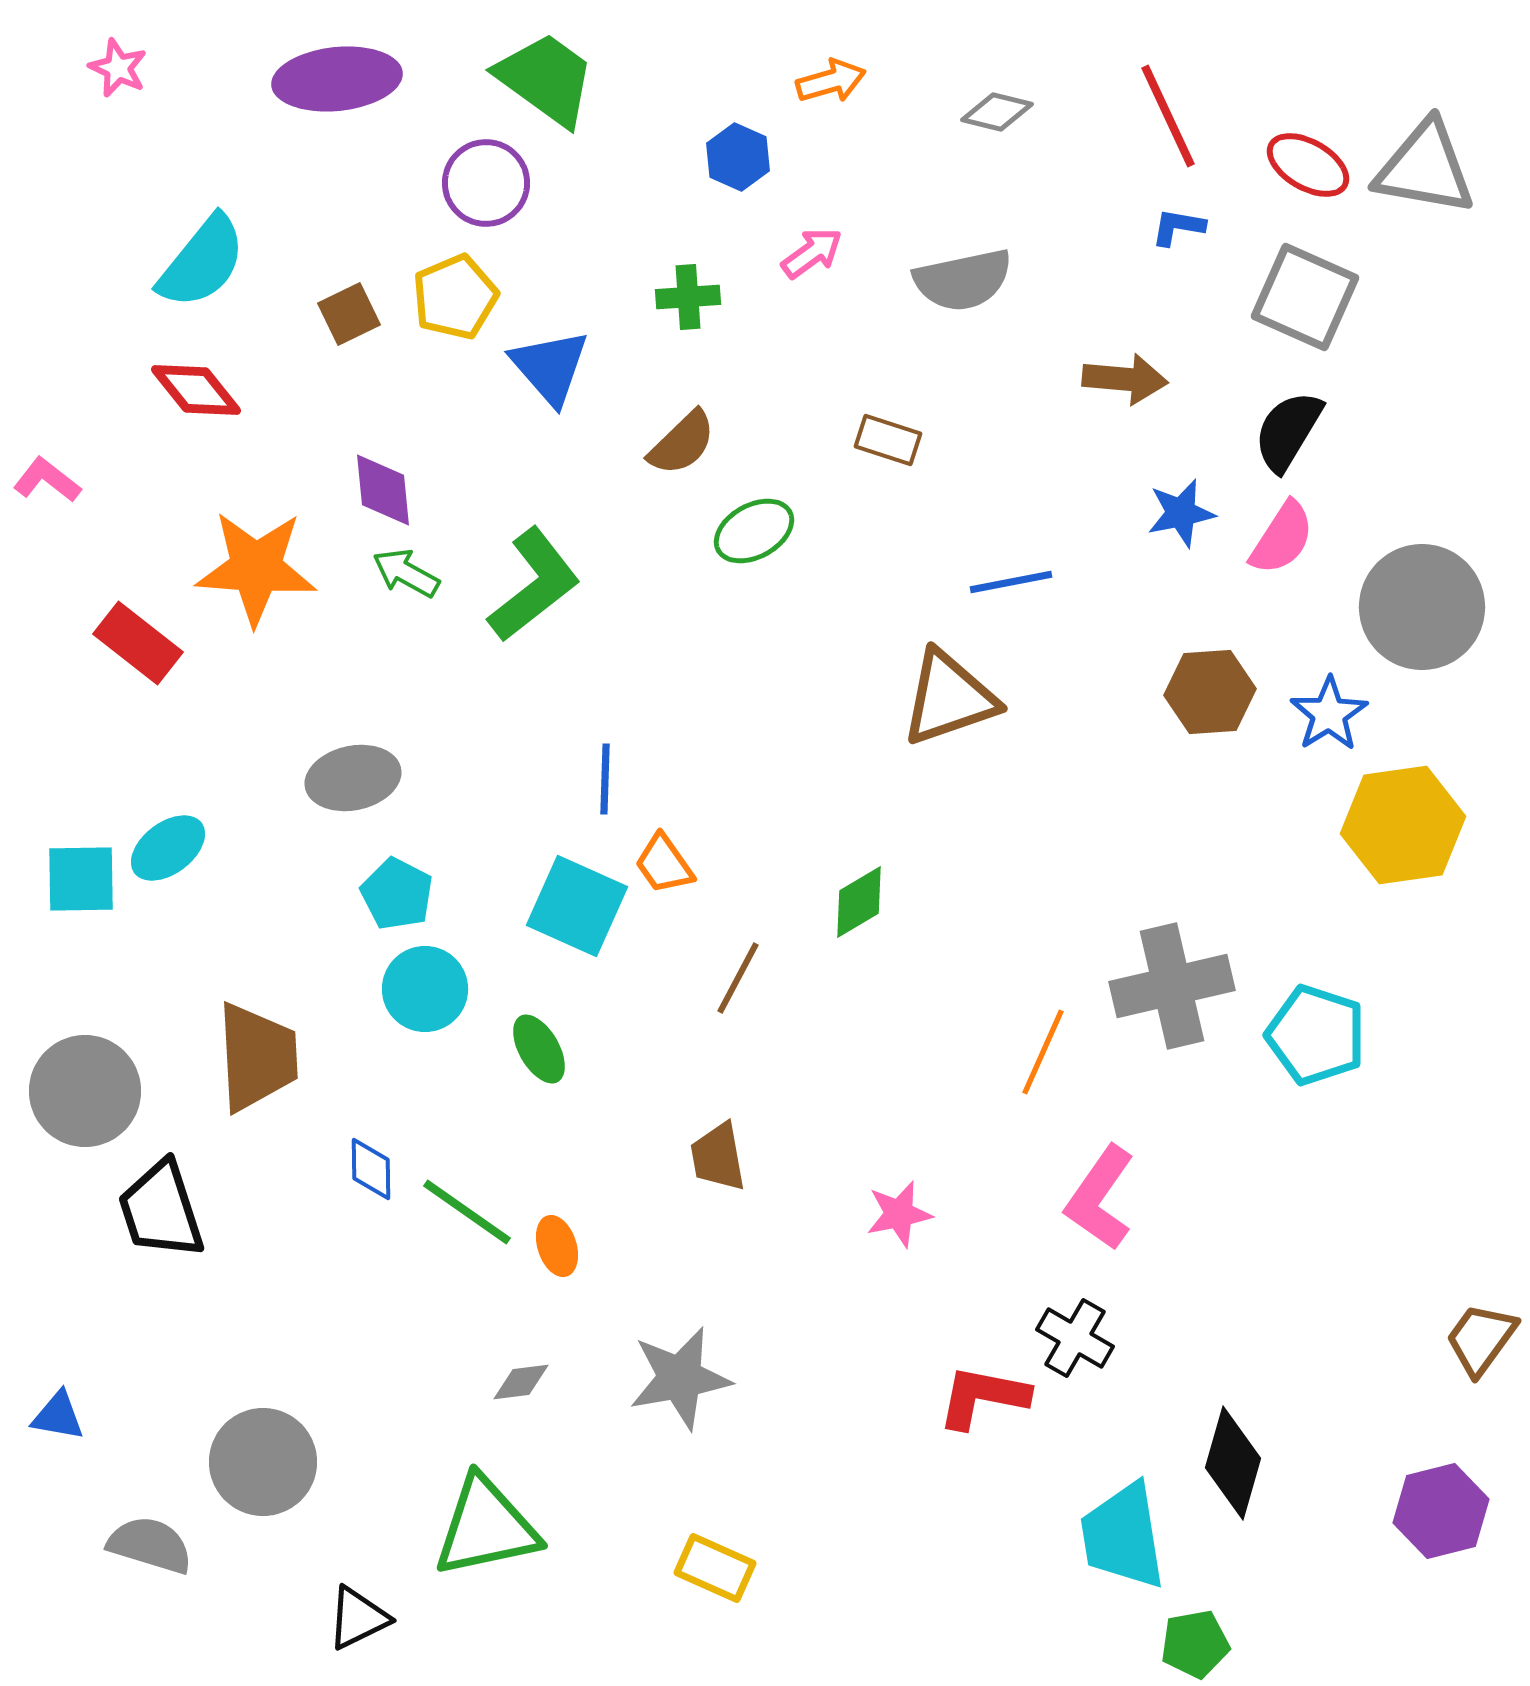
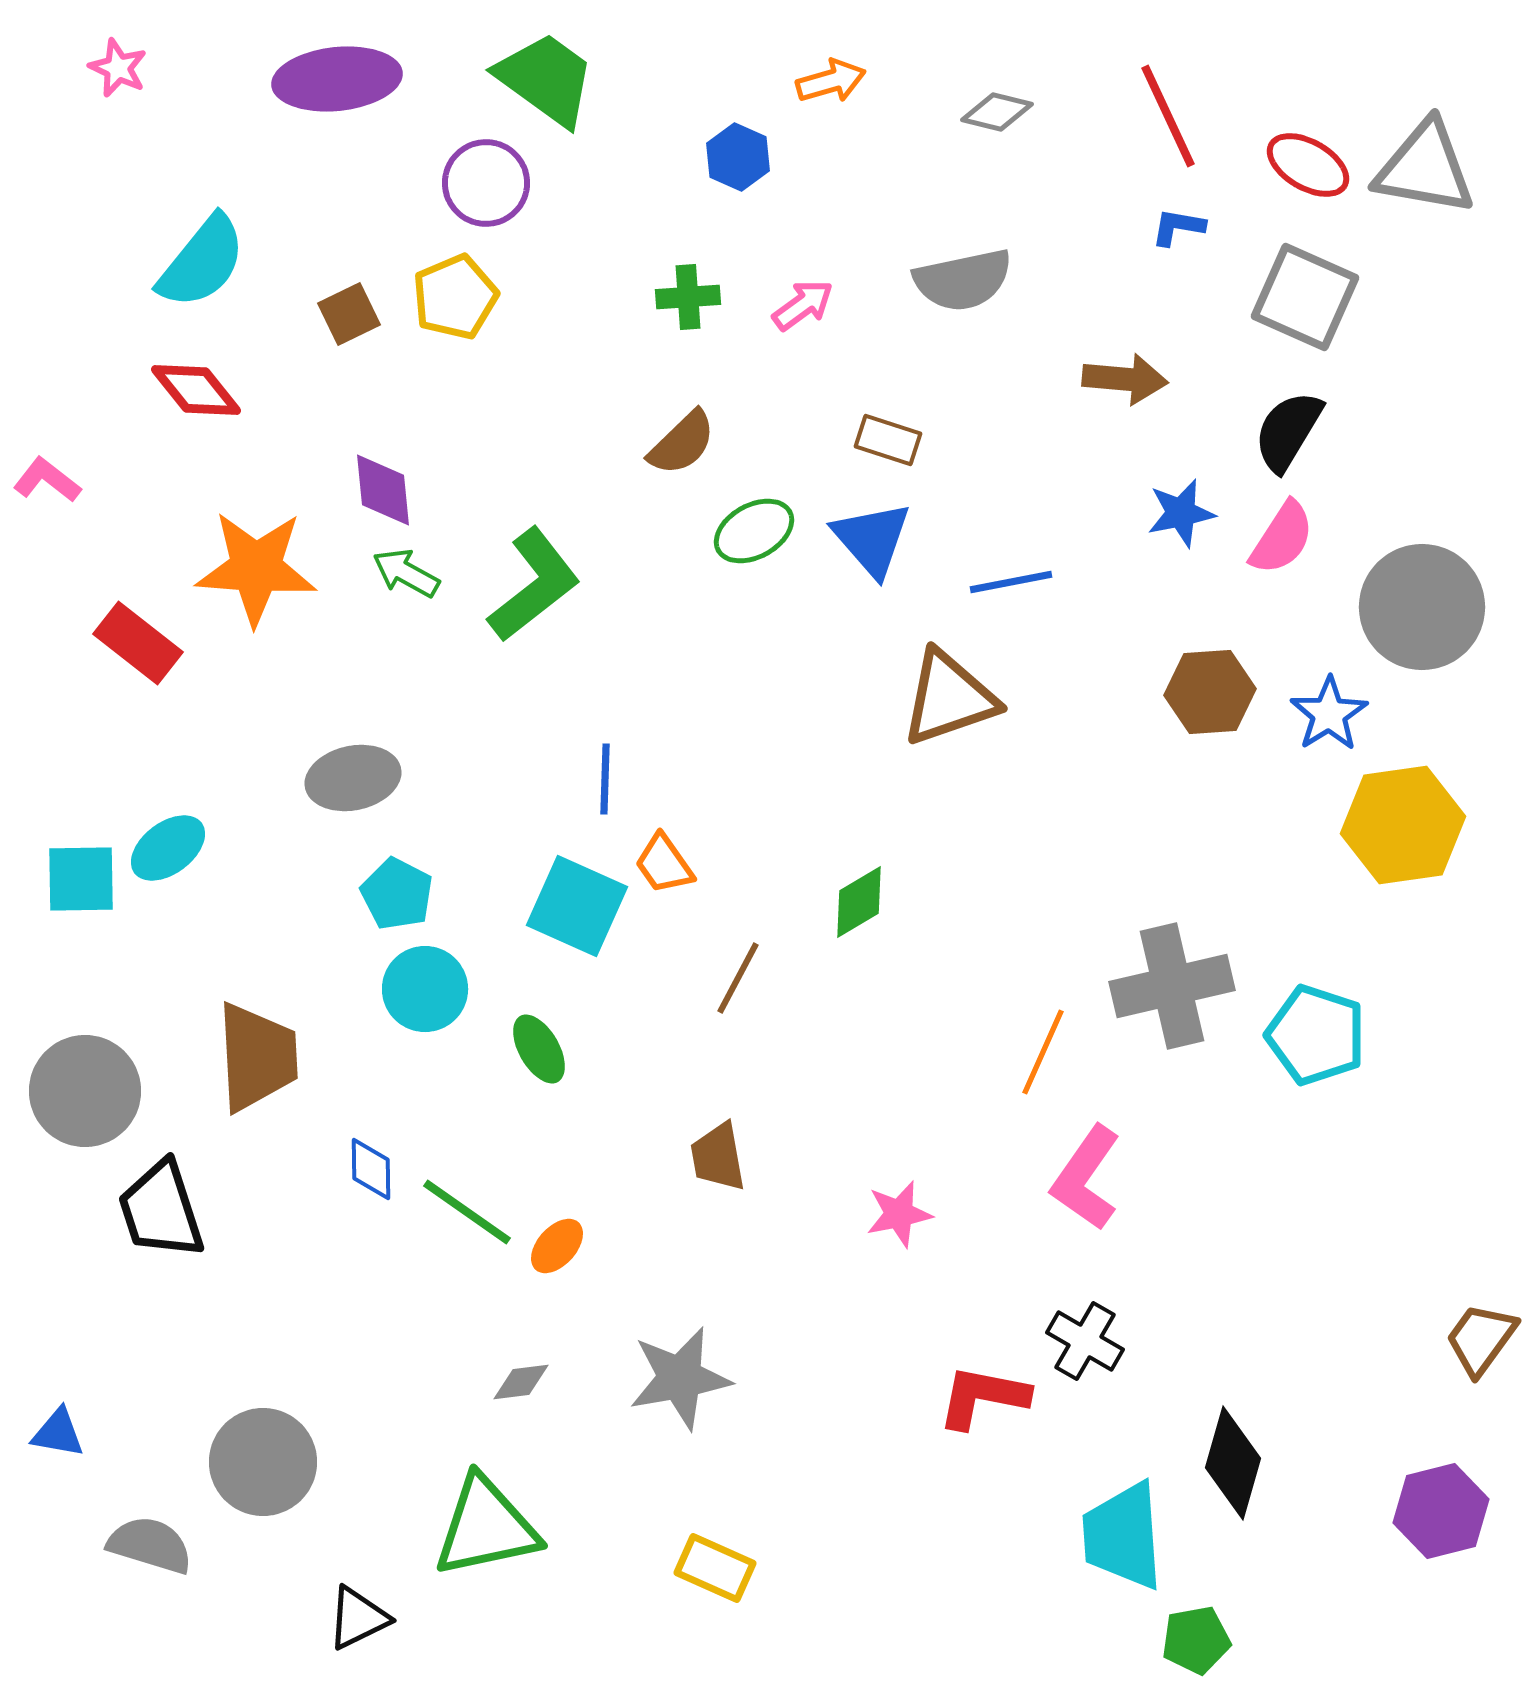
pink arrow at (812, 253): moved 9 px left, 52 px down
blue triangle at (550, 367): moved 322 px right, 172 px down
pink L-shape at (1100, 1198): moved 14 px left, 20 px up
orange ellipse at (557, 1246): rotated 60 degrees clockwise
black cross at (1075, 1338): moved 10 px right, 3 px down
blue triangle at (58, 1416): moved 17 px down
cyan trapezoid at (1123, 1536): rotated 5 degrees clockwise
green pentagon at (1195, 1644): moved 1 px right, 4 px up
